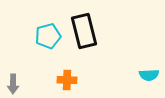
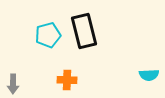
cyan pentagon: moved 1 px up
